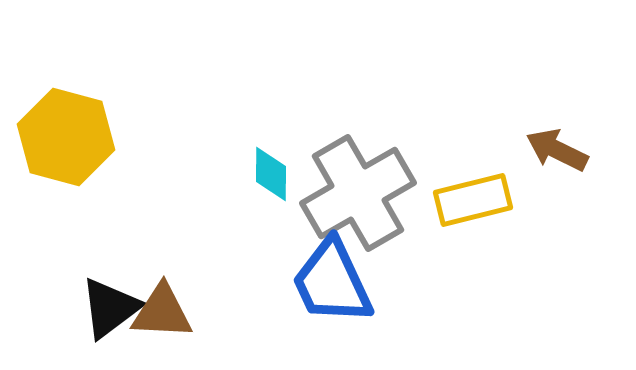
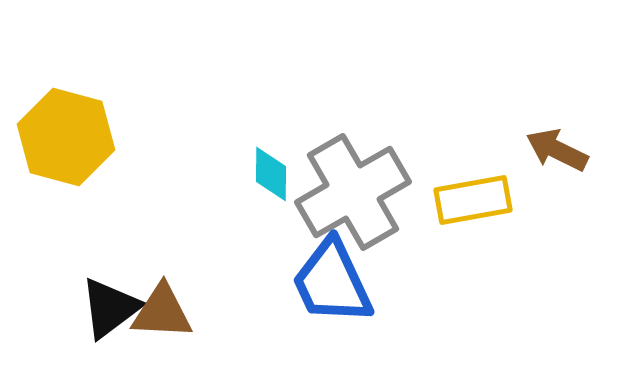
gray cross: moved 5 px left, 1 px up
yellow rectangle: rotated 4 degrees clockwise
